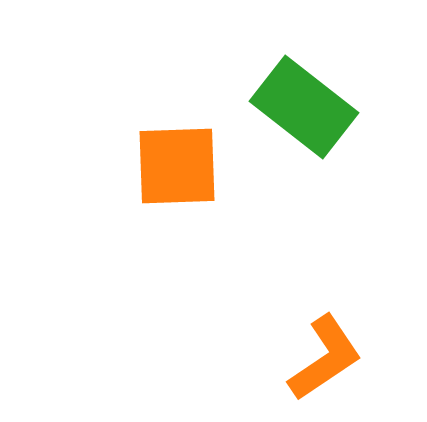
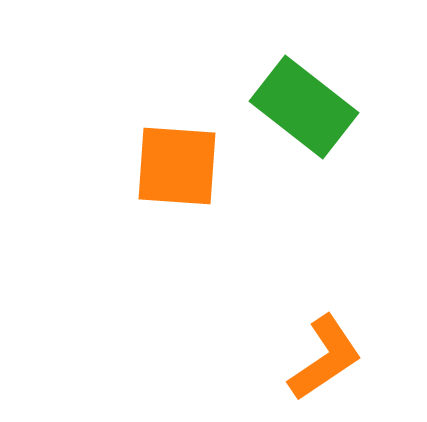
orange square: rotated 6 degrees clockwise
